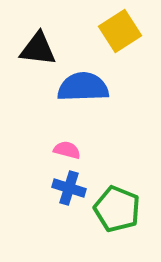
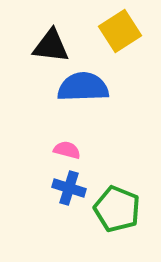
black triangle: moved 13 px right, 3 px up
